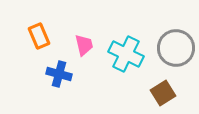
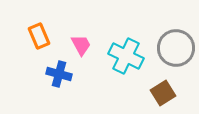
pink trapezoid: moved 3 px left; rotated 15 degrees counterclockwise
cyan cross: moved 2 px down
